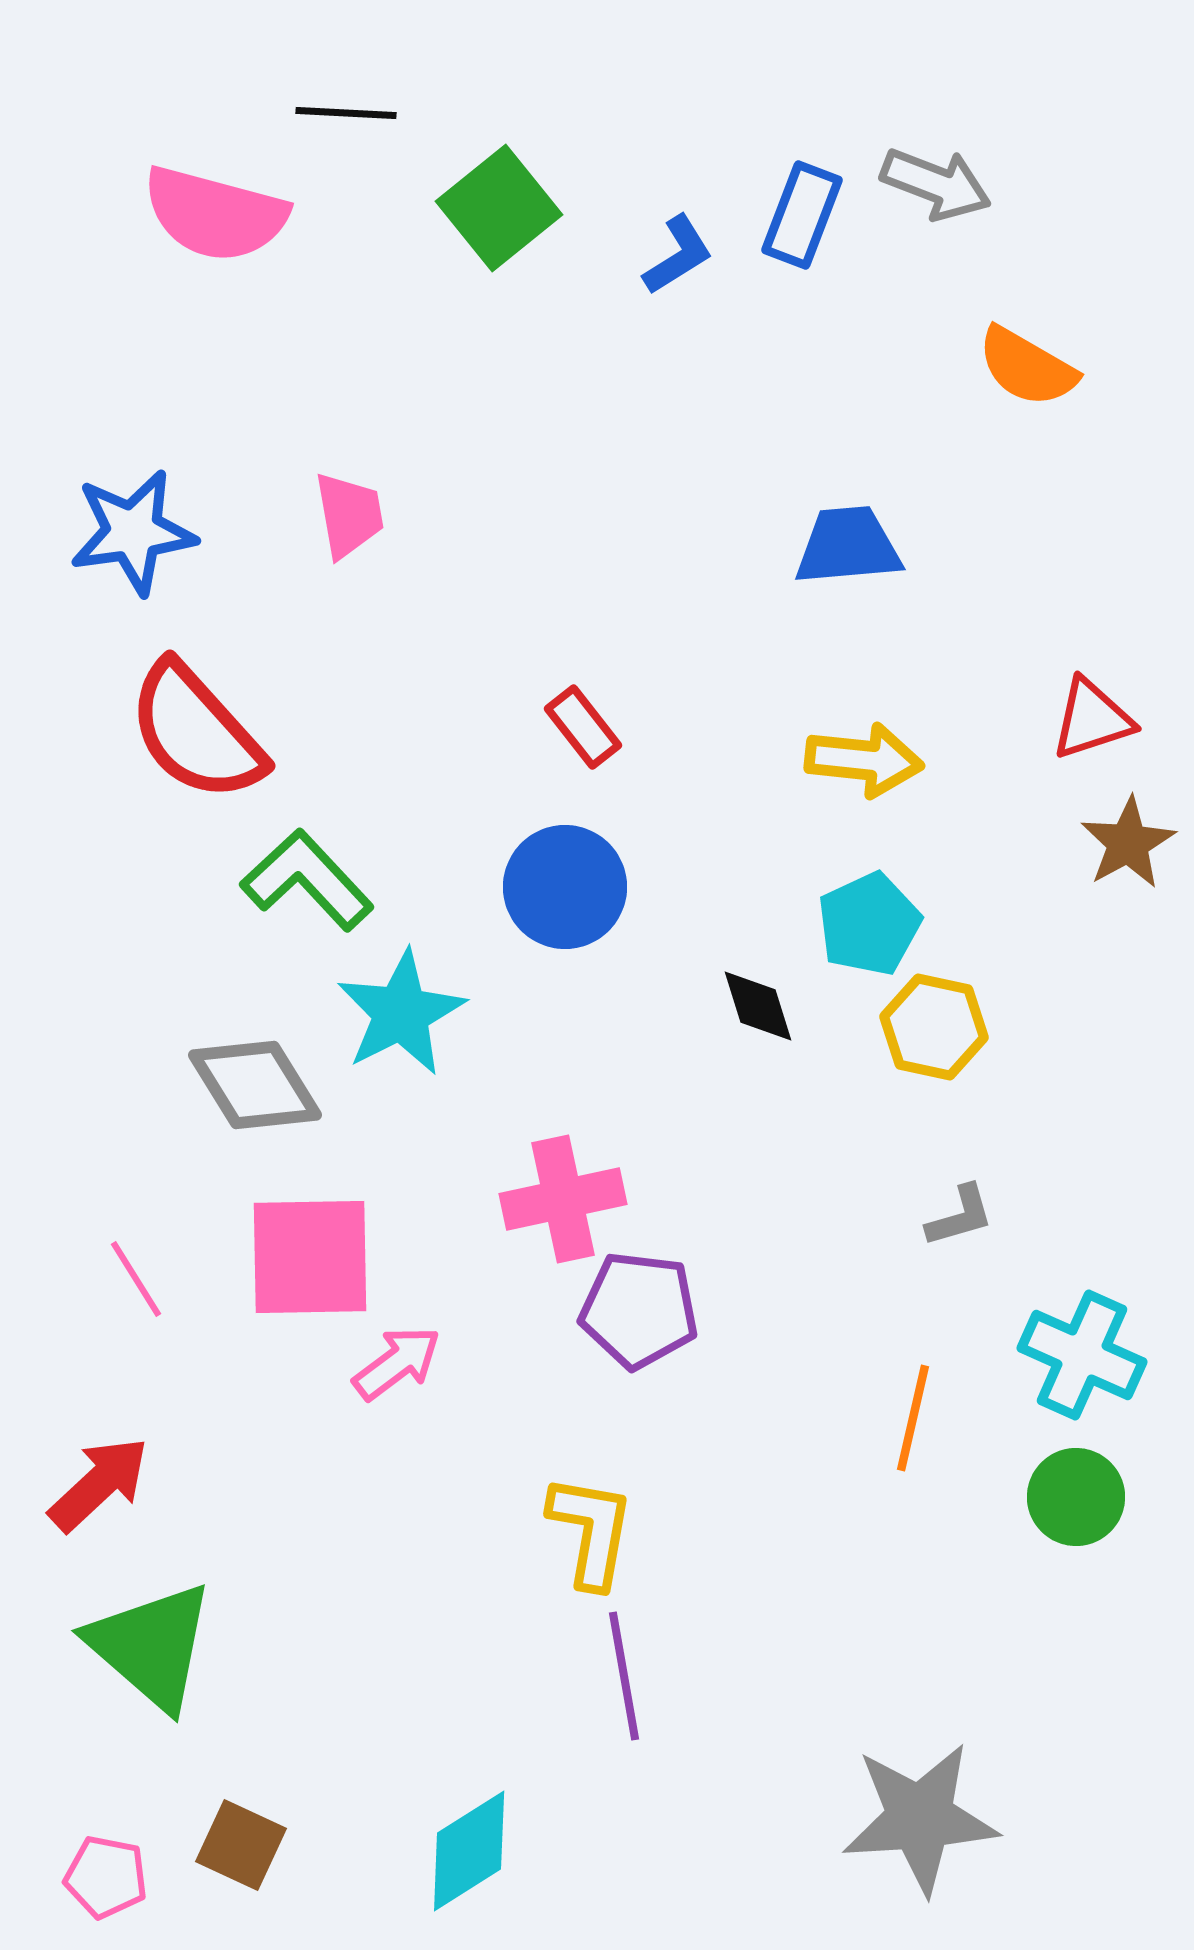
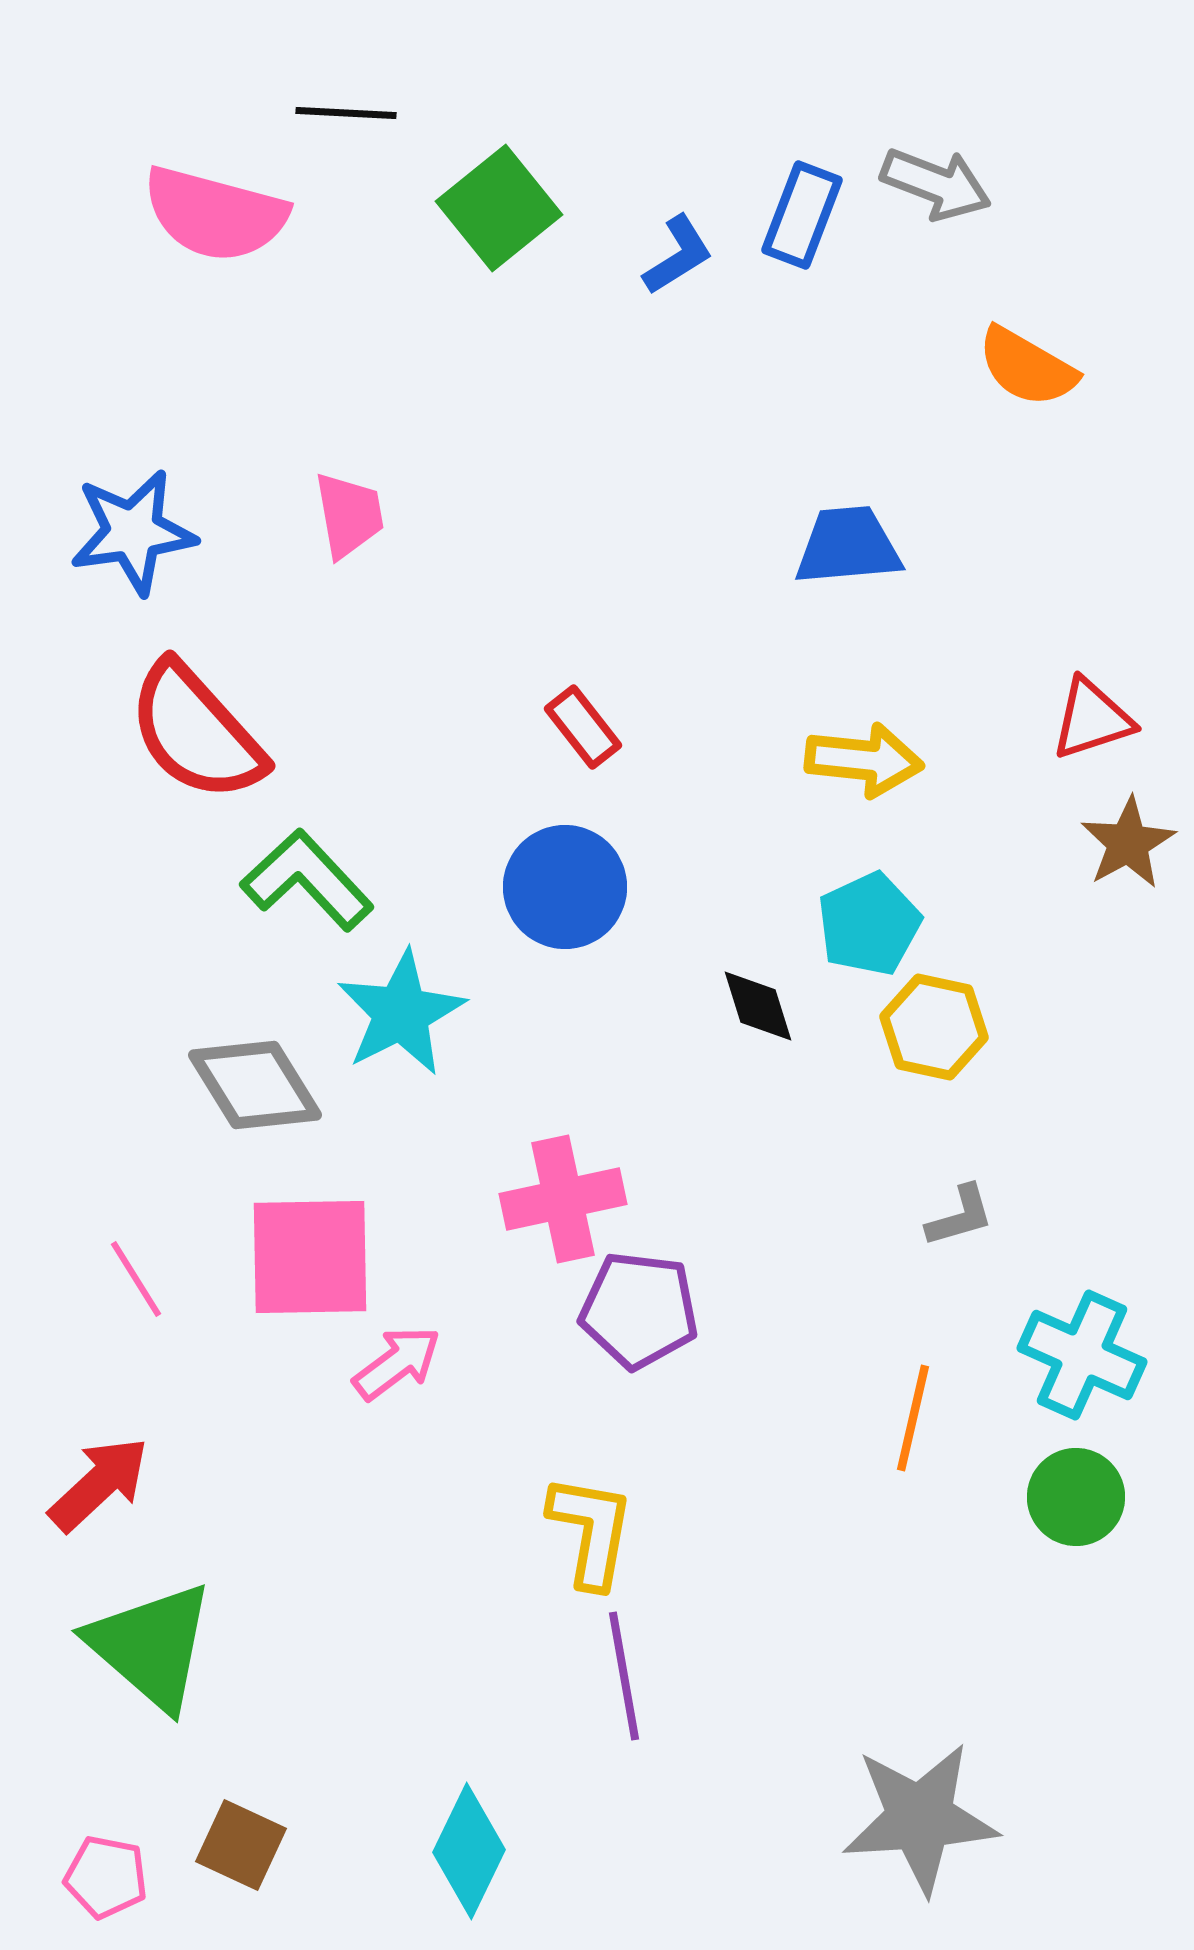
cyan diamond: rotated 32 degrees counterclockwise
